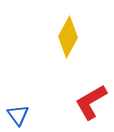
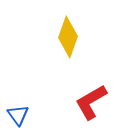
yellow diamond: rotated 9 degrees counterclockwise
